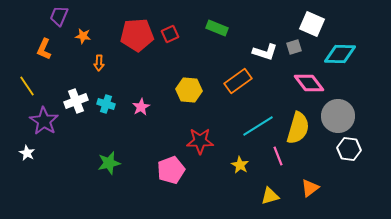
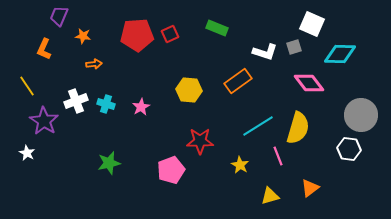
orange arrow: moved 5 px left, 1 px down; rotated 98 degrees counterclockwise
gray circle: moved 23 px right, 1 px up
